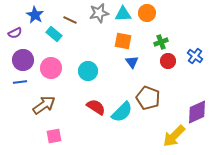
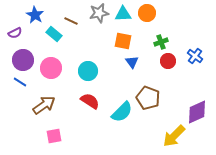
brown line: moved 1 px right, 1 px down
blue line: rotated 40 degrees clockwise
red semicircle: moved 6 px left, 6 px up
